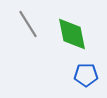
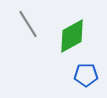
green diamond: moved 2 px down; rotated 72 degrees clockwise
